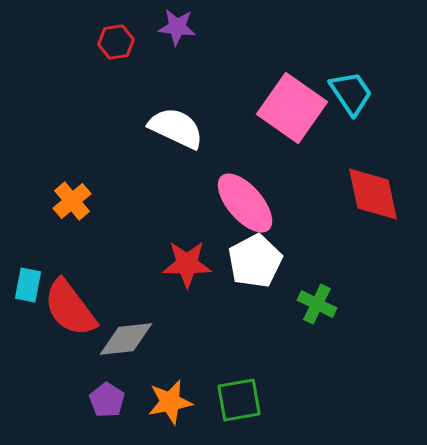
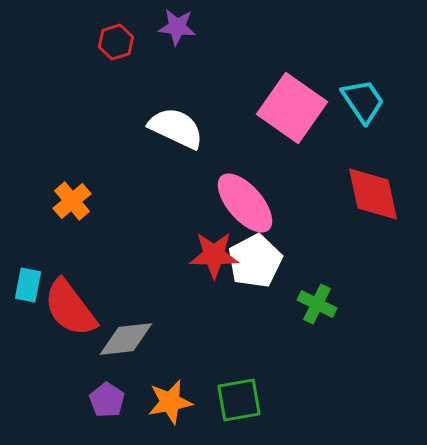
red hexagon: rotated 8 degrees counterclockwise
cyan trapezoid: moved 12 px right, 8 px down
red star: moved 27 px right, 9 px up
